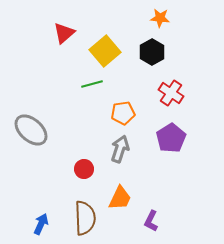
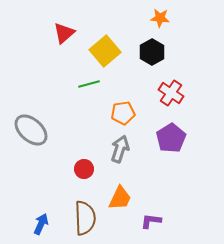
green line: moved 3 px left
purple L-shape: rotated 70 degrees clockwise
